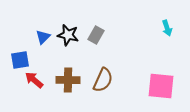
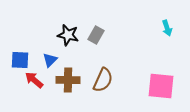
blue triangle: moved 7 px right, 23 px down
blue square: rotated 12 degrees clockwise
